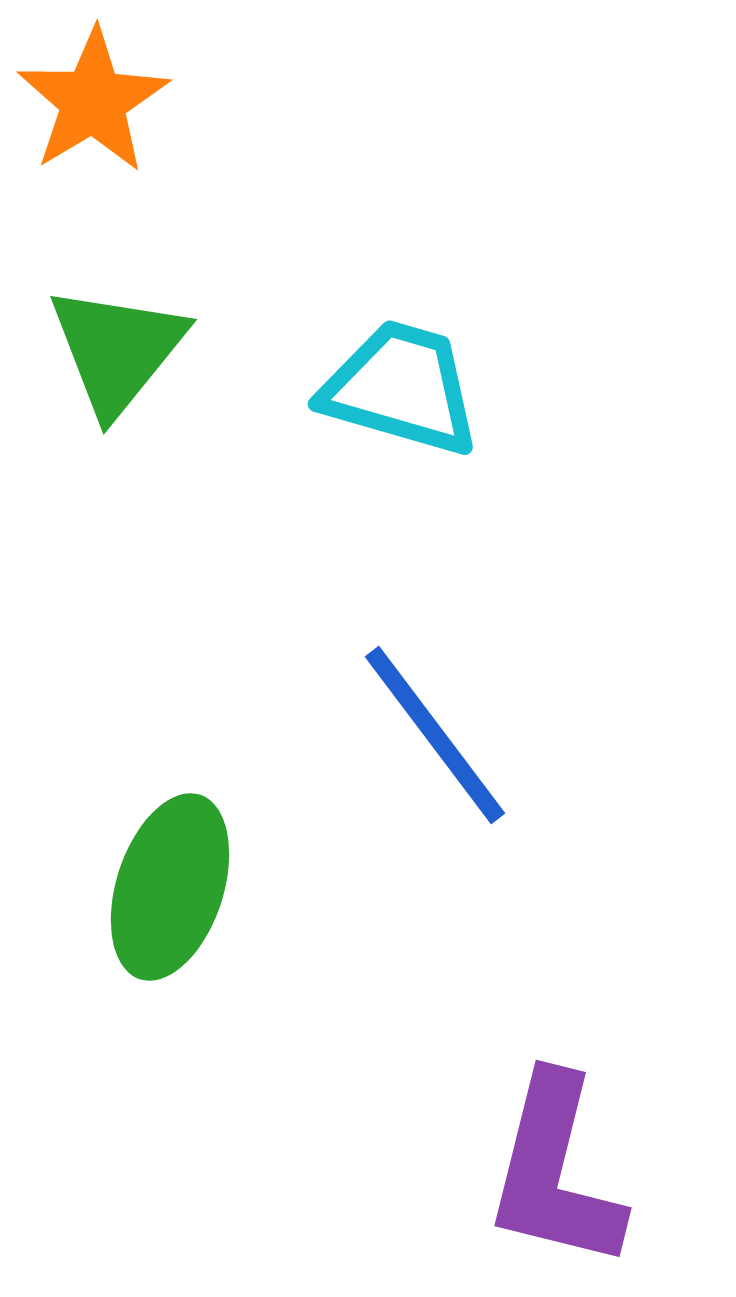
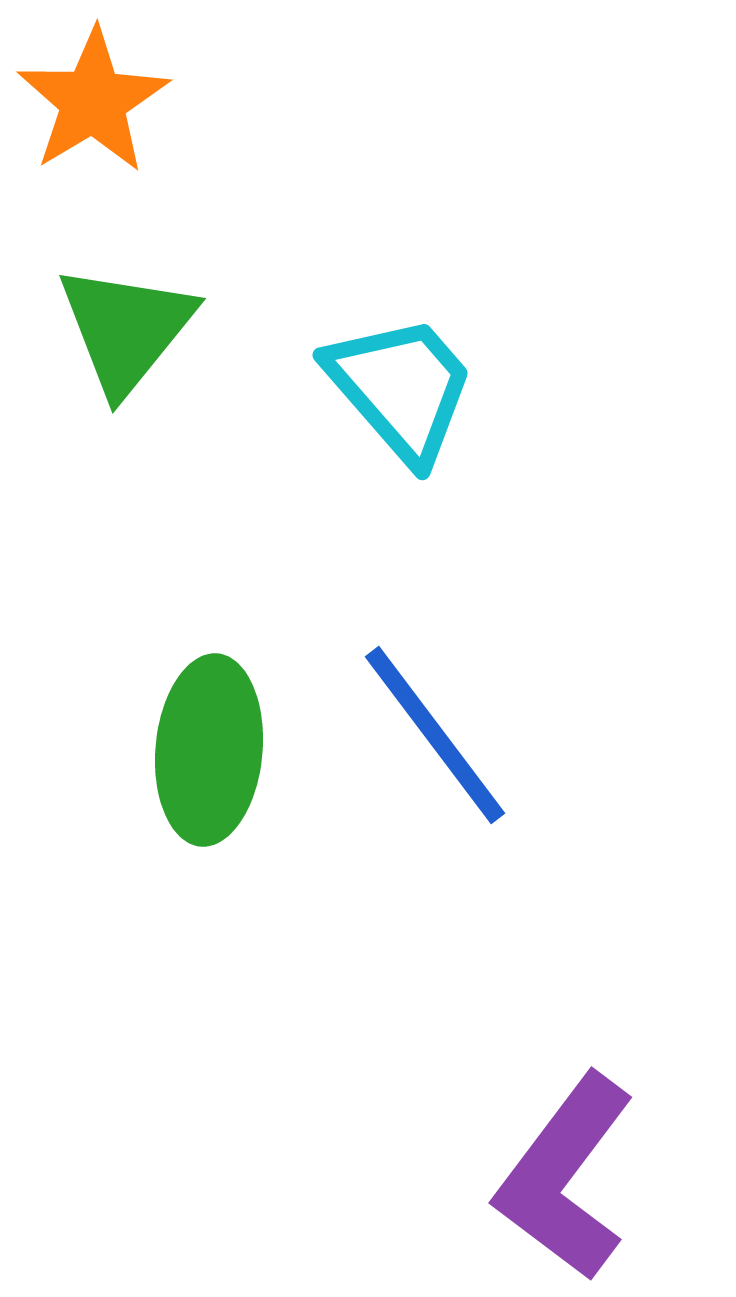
green triangle: moved 9 px right, 21 px up
cyan trapezoid: rotated 33 degrees clockwise
green ellipse: moved 39 px right, 137 px up; rotated 13 degrees counterclockwise
purple L-shape: moved 10 px right, 5 px down; rotated 23 degrees clockwise
